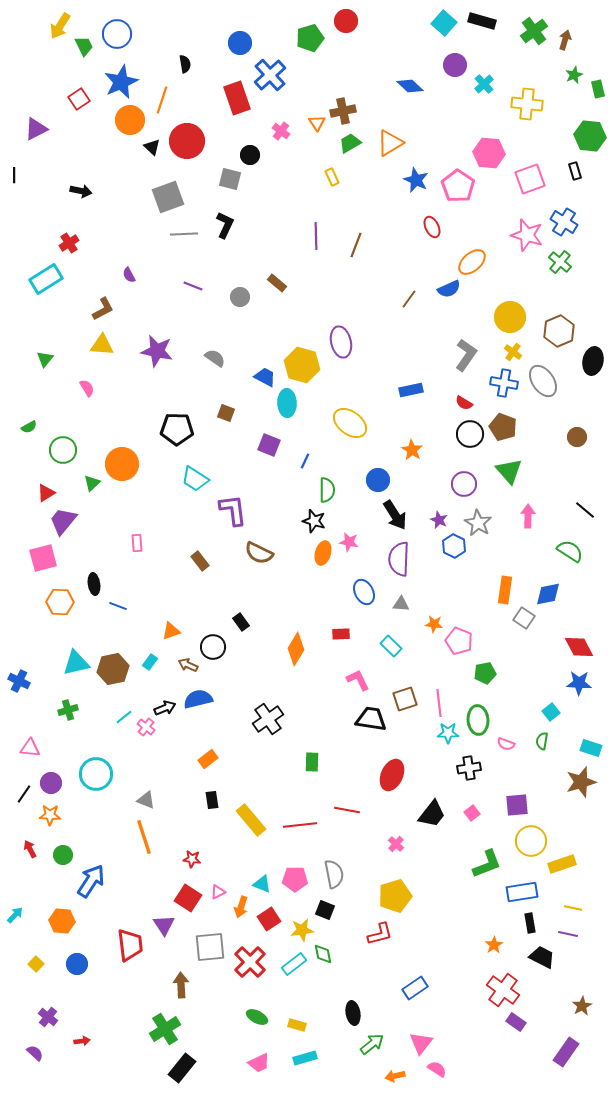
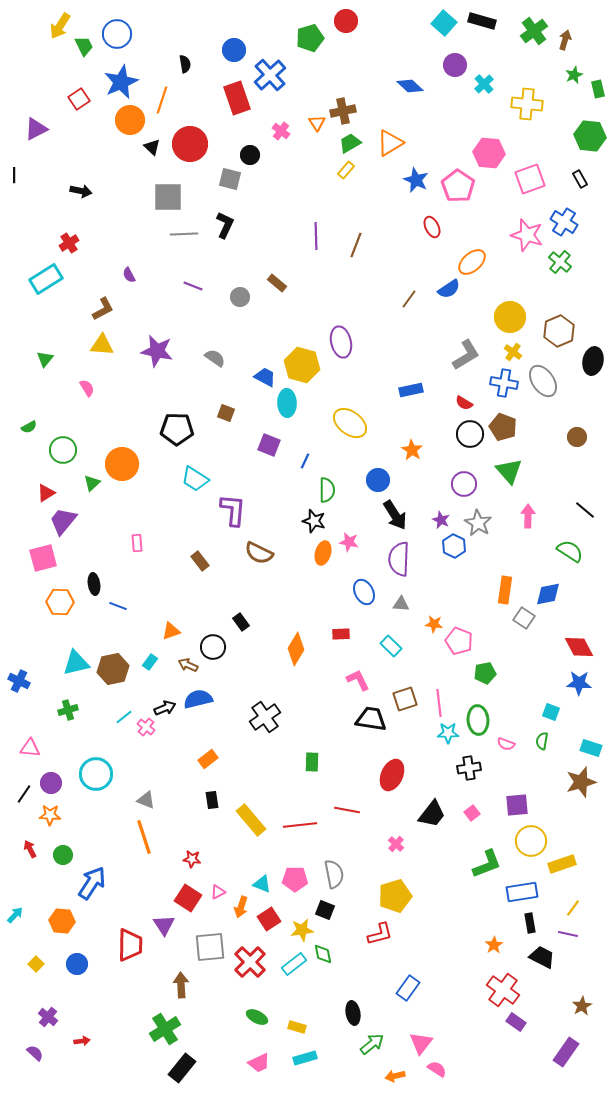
blue circle at (240, 43): moved 6 px left, 7 px down
red circle at (187, 141): moved 3 px right, 3 px down
black rectangle at (575, 171): moved 5 px right, 8 px down; rotated 12 degrees counterclockwise
yellow rectangle at (332, 177): moved 14 px right, 7 px up; rotated 66 degrees clockwise
gray square at (168, 197): rotated 20 degrees clockwise
blue semicircle at (449, 289): rotated 10 degrees counterclockwise
gray L-shape at (466, 355): rotated 24 degrees clockwise
purple L-shape at (233, 510): rotated 12 degrees clockwise
purple star at (439, 520): moved 2 px right
cyan square at (551, 712): rotated 30 degrees counterclockwise
black cross at (268, 719): moved 3 px left, 2 px up
blue arrow at (91, 881): moved 1 px right, 2 px down
yellow line at (573, 908): rotated 66 degrees counterclockwise
red trapezoid at (130, 945): rotated 8 degrees clockwise
blue rectangle at (415, 988): moved 7 px left; rotated 20 degrees counterclockwise
yellow rectangle at (297, 1025): moved 2 px down
